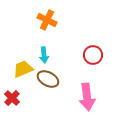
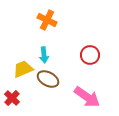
red circle: moved 3 px left
pink arrow: rotated 48 degrees counterclockwise
